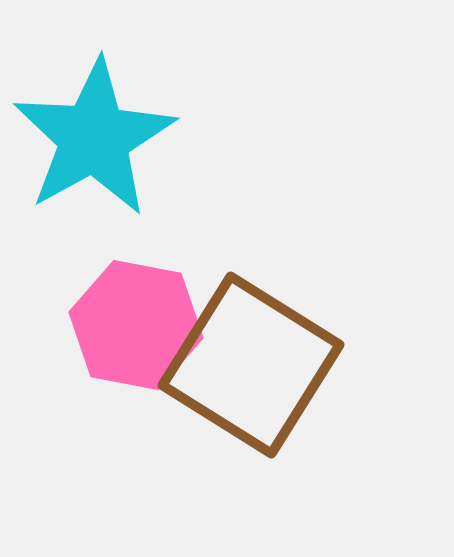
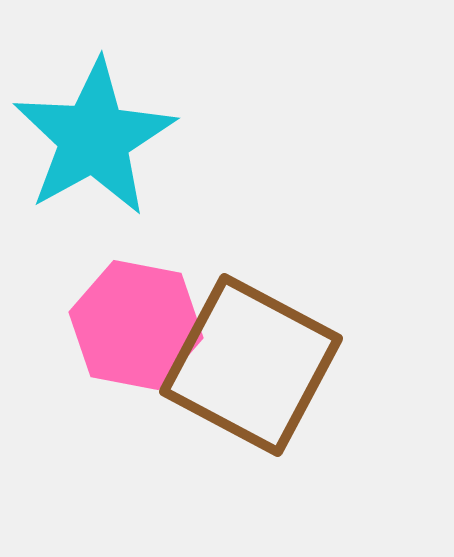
brown square: rotated 4 degrees counterclockwise
